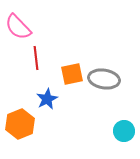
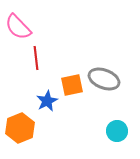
orange square: moved 11 px down
gray ellipse: rotated 12 degrees clockwise
blue star: moved 2 px down
orange hexagon: moved 4 px down
cyan circle: moved 7 px left
